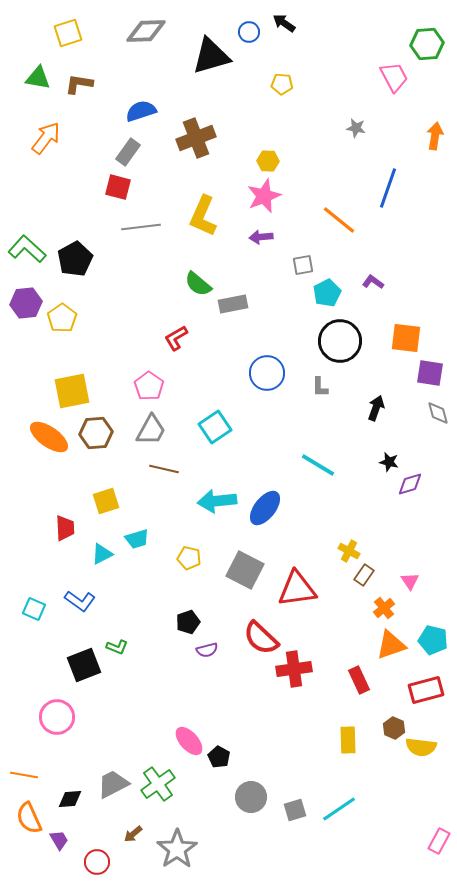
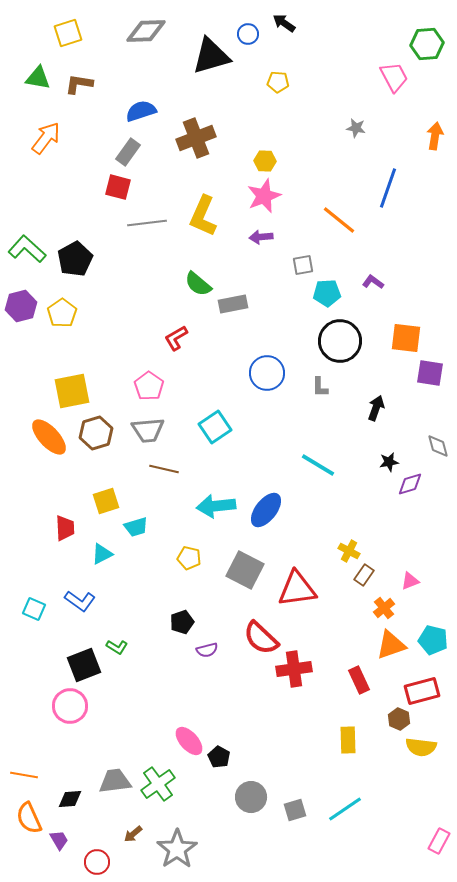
blue circle at (249, 32): moved 1 px left, 2 px down
yellow pentagon at (282, 84): moved 4 px left, 2 px up
yellow hexagon at (268, 161): moved 3 px left
gray line at (141, 227): moved 6 px right, 4 px up
cyan pentagon at (327, 293): rotated 24 degrees clockwise
purple hexagon at (26, 303): moved 5 px left, 3 px down; rotated 8 degrees counterclockwise
yellow pentagon at (62, 318): moved 5 px up
gray diamond at (438, 413): moved 33 px down
gray trapezoid at (151, 430): moved 3 px left; rotated 56 degrees clockwise
brown hexagon at (96, 433): rotated 12 degrees counterclockwise
orange ellipse at (49, 437): rotated 12 degrees clockwise
black star at (389, 462): rotated 24 degrees counterclockwise
cyan arrow at (217, 501): moved 1 px left, 5 px down
blue ellipse at (265, 508): moved 1 px right, 2 px down
cyan trapezoid at (137, 539): moved 1 px left, 12 px up
pink triangle at (410, 581): rotated 42 degrees clockwise
black pentagon at (188, 622): moved 6 px left
green L-shape at (117, 647): rotated 10 degrees clockwise
red rectangle at (426, 690): moved 4 px left, 1 px down
pink circle at (57, 717): moved 13 px right, 11 px up
brown hexagon at (394, 728): moved 5 px right, 9 px up
gray trapezoid at (113, 784): moved 2 px right, 3 px up; rotated 20 degrees clockwise
cyan line at (339, 809): moved 6 px right
